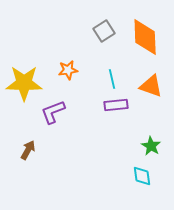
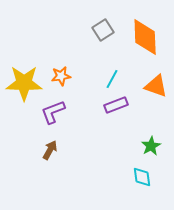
gray square: moved 1 px left, 1 px up
orange star: moved 7 px left, 6 px down
cyan line: rotated 42 degrees clockwise
orange triangle: moved 5 px right
purple rectangle: rotated 15 degrees counterclockwise
green star: rotated 12 degrees clockwise
brown arrow: moved 22 px right
cyan diamond: moved 1 px down
